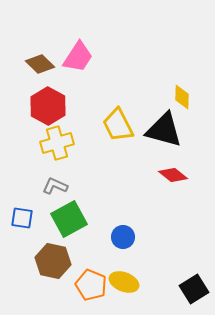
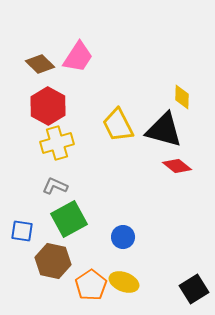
red diamond: moved 4 px right, 9 px up
blue square: moved 13 px down
orange pentagon: rotated 16 degrees clockwise
